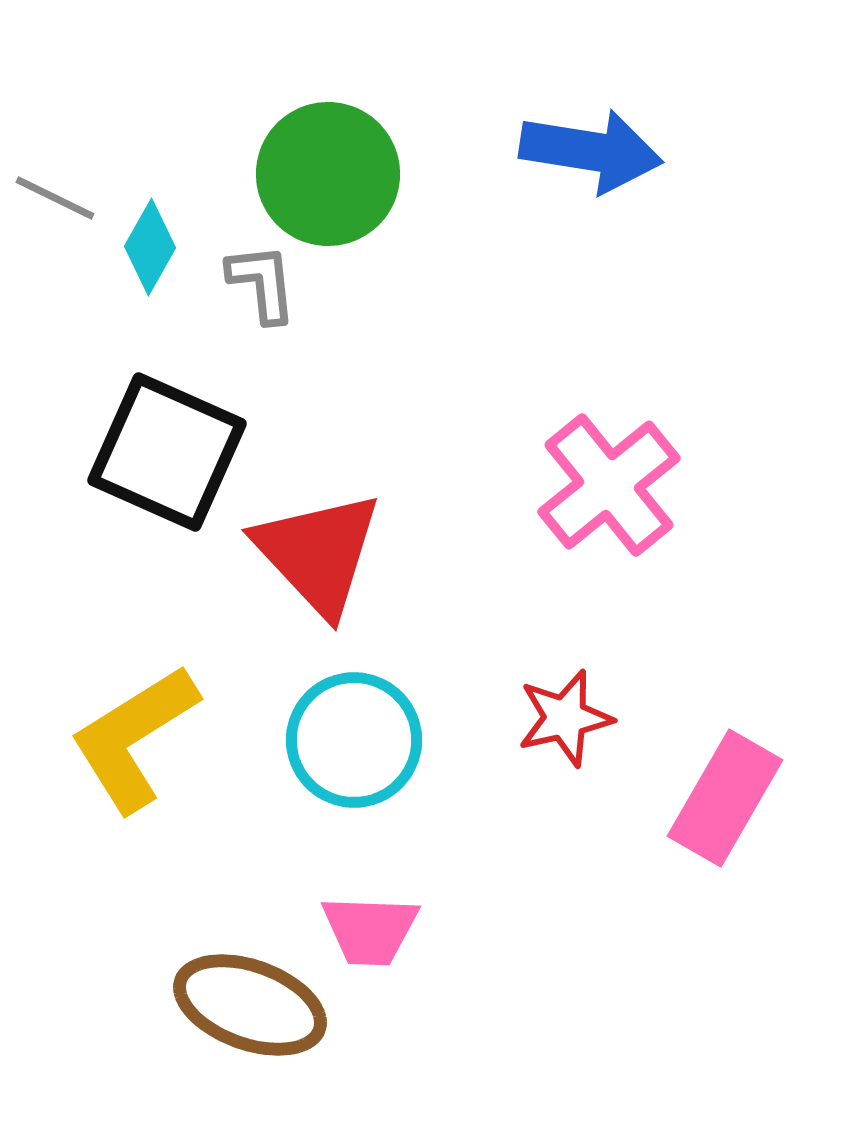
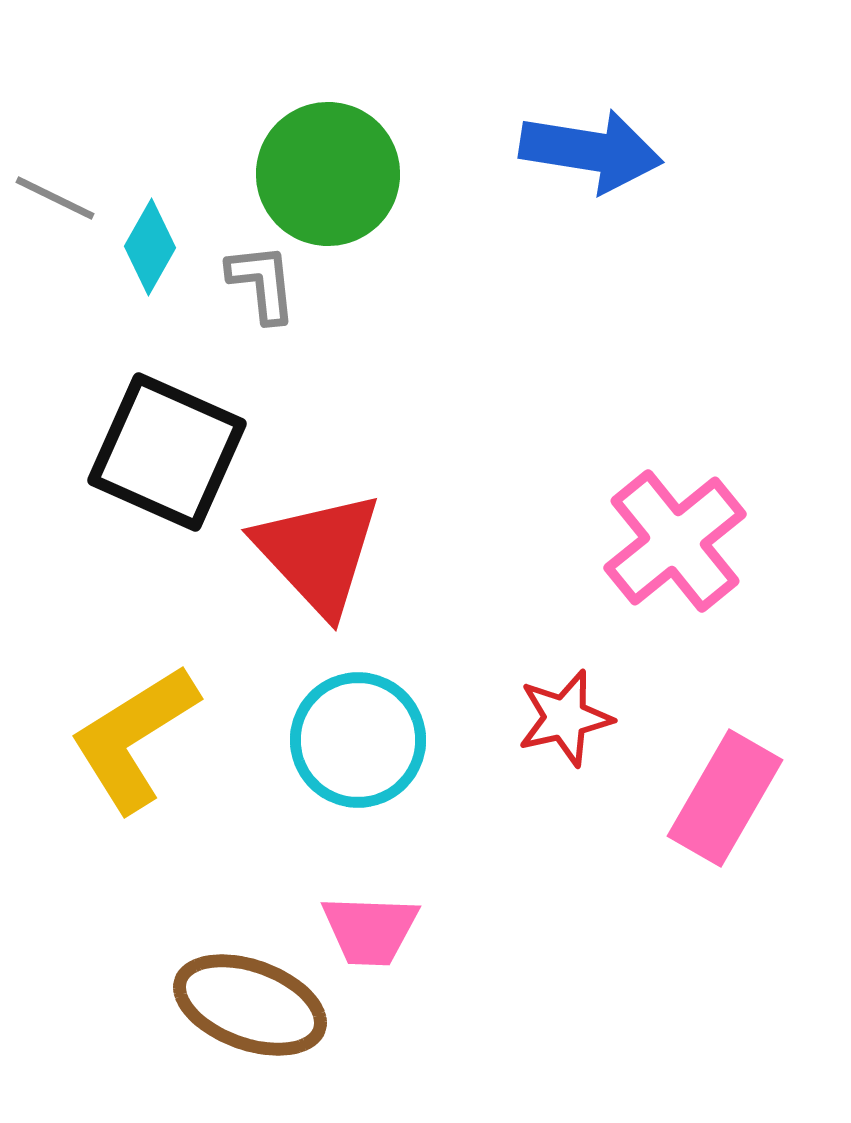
pink cross: moved 66 px right, 56 px down
cyan circle: moved 4 px right
